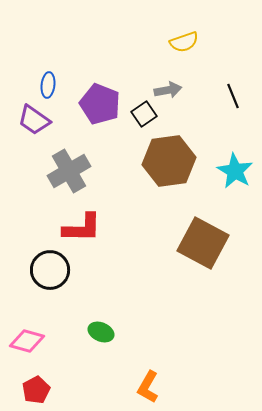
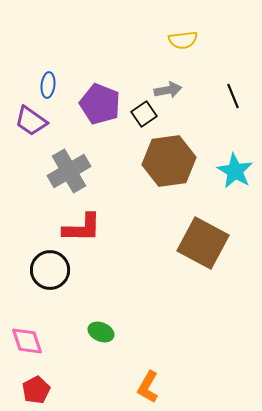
yellow semicircle: moved 1 px left, 2 px up; rotated 12 degrees clockwise
purple trapezoid: moved 3 px left, 1 px down
pink diamond: rotated 56 degrees clockwise
